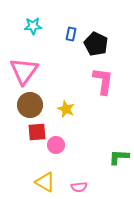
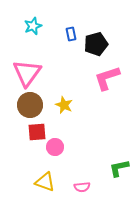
cyan star: rotated 18 degrees counterclockwise
blue rectangle: rotated 24 degrees counterclockwise
black pentagon: rotated 30 degrees clockwise
pink triangle: moved 3 px right, 2 px down
pink L-shape: moved 4 px right, 3 px up; rotated 116 degrees counterclockwise
yellow star: moved 2 px left, 4 px up
pink circle: moved 1 px left, 2 px down
green L-shape: moved 11 px down; rotated 15 degrees counterclockwise
yellow triangle: rotated 10 degrees counterclockwise
pink semicircle: moved 3 px right
